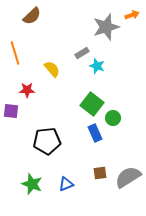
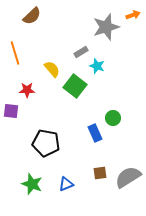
orange arrow: moved 1 px right
gray rectangle: moved 1 px left, 1 px up
green square: moved 17 px left, 18 px up
black pentagon: moved 1 px left, 2 px down; rotated 16 degrees clockwise
